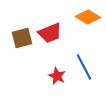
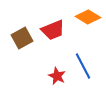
red trapezoid: moved 3 px right, 3 px up
brown square: rotated 15 degrees counterclockwise
blue line: moved 1 px left, 1 px up
